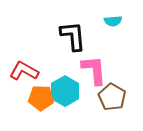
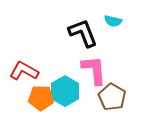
cyan semicircle: rotated 18 degrees clockwise
black L-shape: moved 10 px right, 3 px up; rotated 16 degrees counterclockwise
